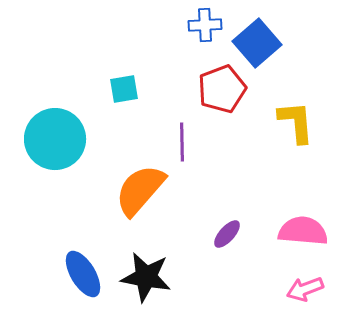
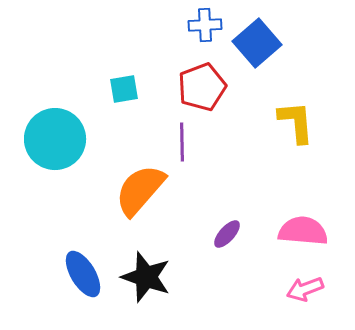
red pentagon: moved 20 px left, 2 px up
black star: rotated 9 degrees clockwise
